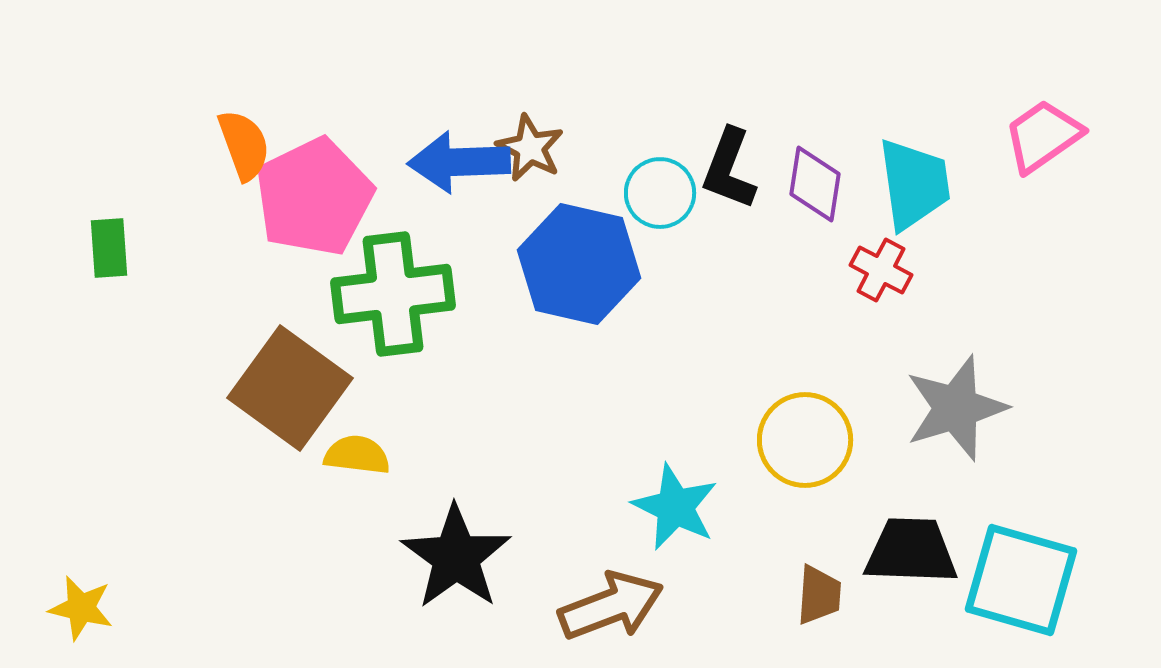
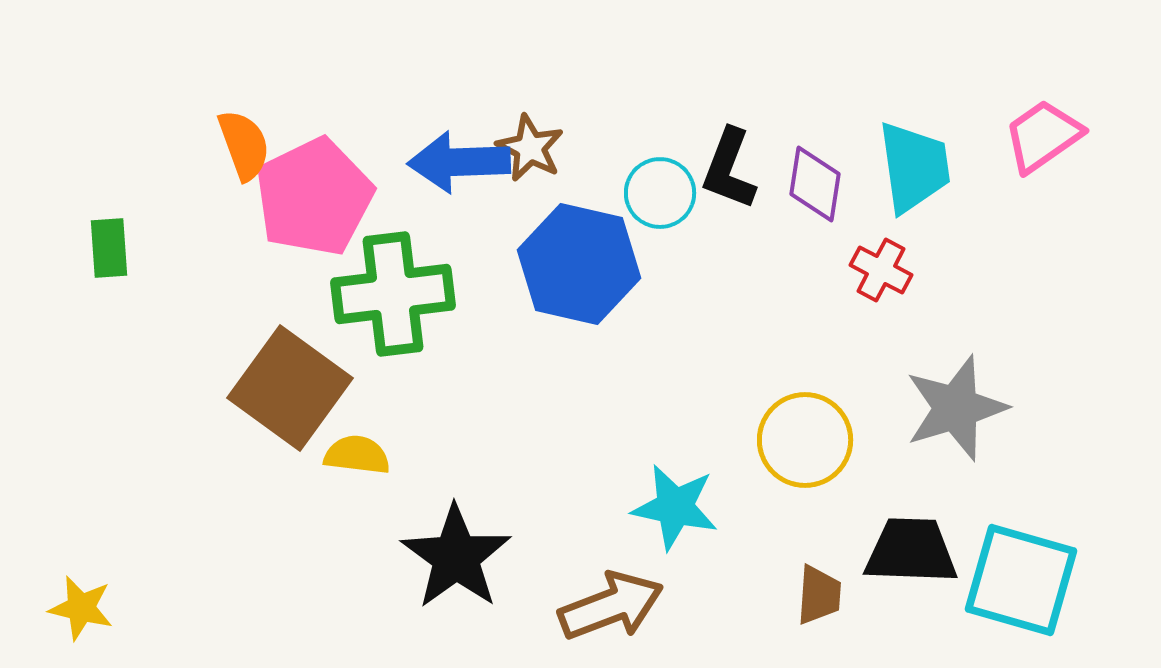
cyan trapezoid: moved 17 px up
cyan star: rotated 14 degrees counterclockwise
